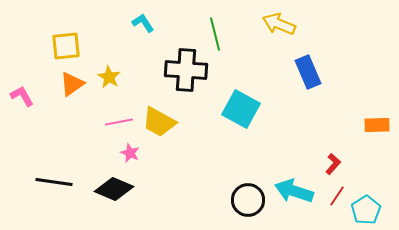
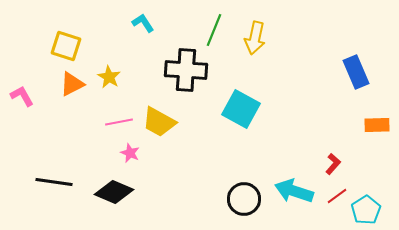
yellow arrow: moved 24 px left, 14 px down; rotated 100 degrees counterclockwise
green line: moved 1 px left, 4 px up; rotated 36 degrees clockwise
yellow square: rotated 24 degrees clockwise
blue rectangle: moved 48 px right
orange triangle: rotated 8 degrees clockwise
black diamond: moved 3 px down
red line: rotated 20 degrees clockwise
black circle: moved 4 px left, 1 px up
